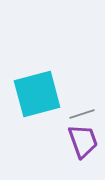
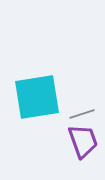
cyan square: moved 3 px down; rotated 6 degrees clockwise
